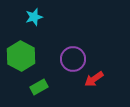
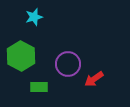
purple circle: moved 5 px left, 5 px down
green rectangle: rotated 30 degrees clockwise
